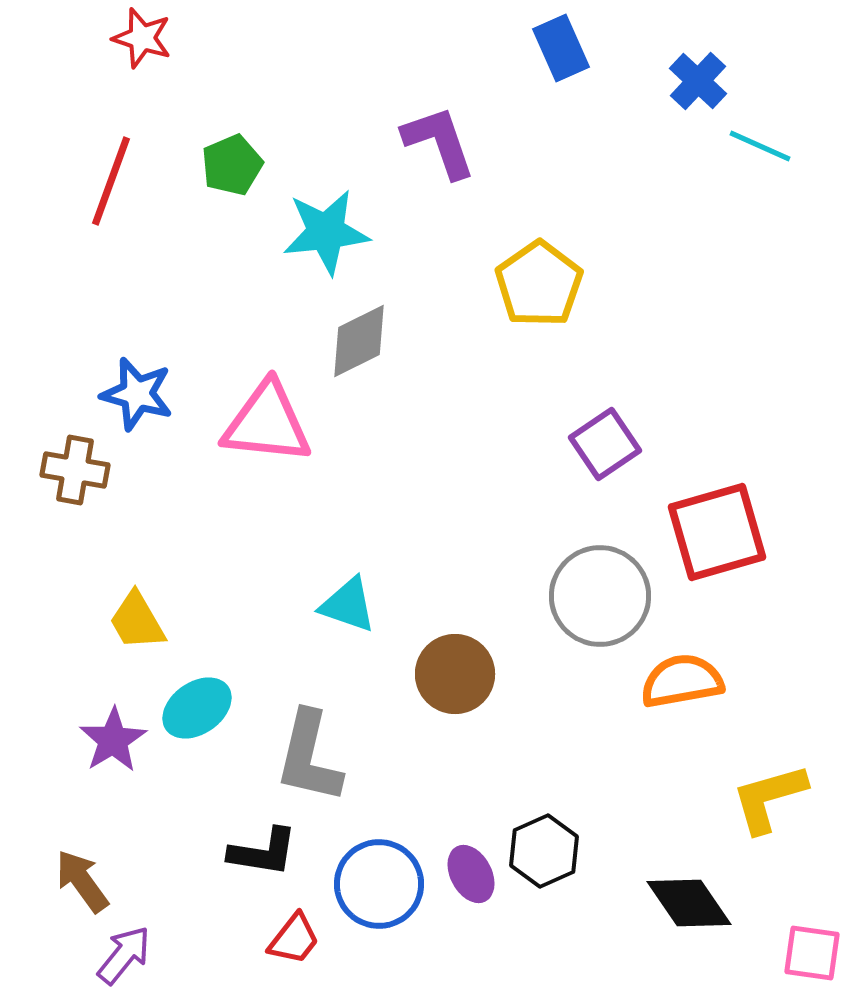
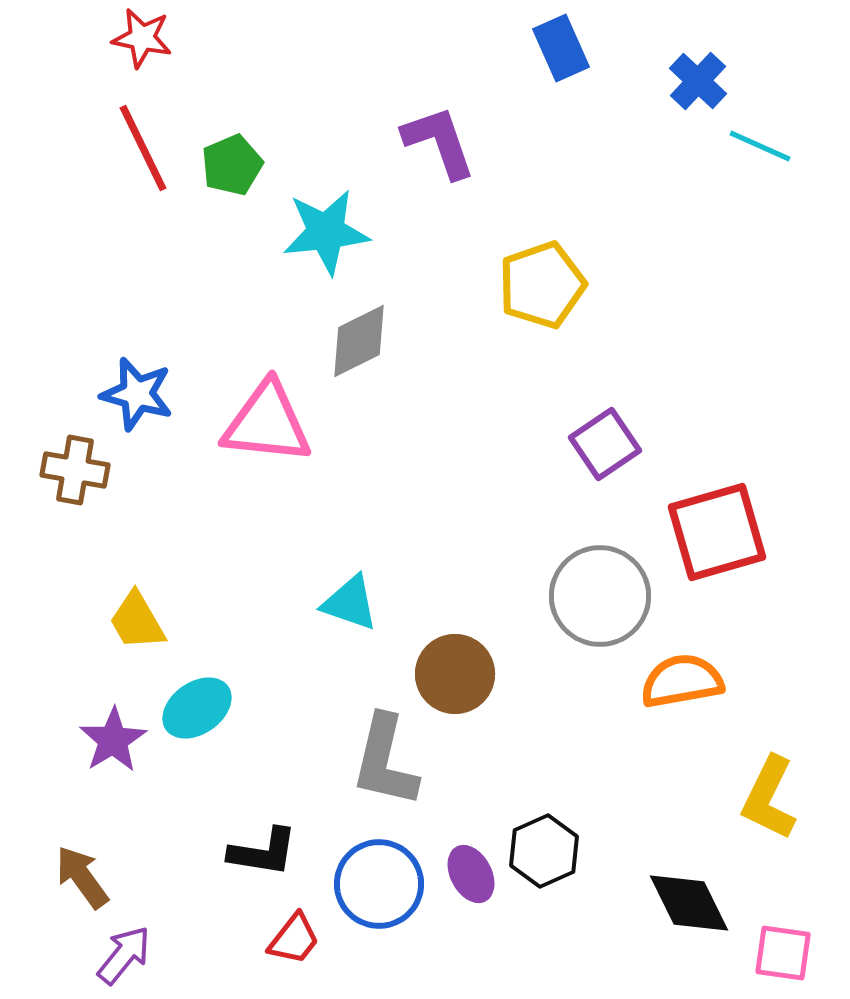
red star: rotated 6 degrees counterclockwise
red line: moved 32 px right, 33 px up; rotated 46 degrees counterclockwise
yellow pentagon: moved 3 px right, 1 px down; rotated 16 degrees clockwise
cyan triangle: moved 2 px right, 2 px up
gray L-shape: moved 76 px right, 4 px down
yellow L-shape: rotated 48 degrees counterclockwise
brown arrow: moved 4 px up
black diamond: rotated 8 degrees clockwise
pink square: moved 29 px left
